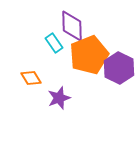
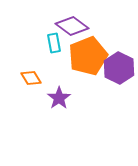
purple diamond: rotated 52 degrees counterclockwise
cyan rectangle: rotated 24 degrees clockwise
orange pentagon: moved 1 px left, 1 px down
purple star: rotated 15 degrees counterclockwise
